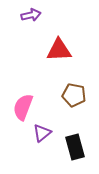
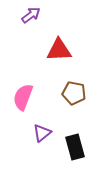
purple arrow: rotated 24 degrees counterclockwise
brown pentagon: moved 2 px up
pink semicircle: moved 10 px up
